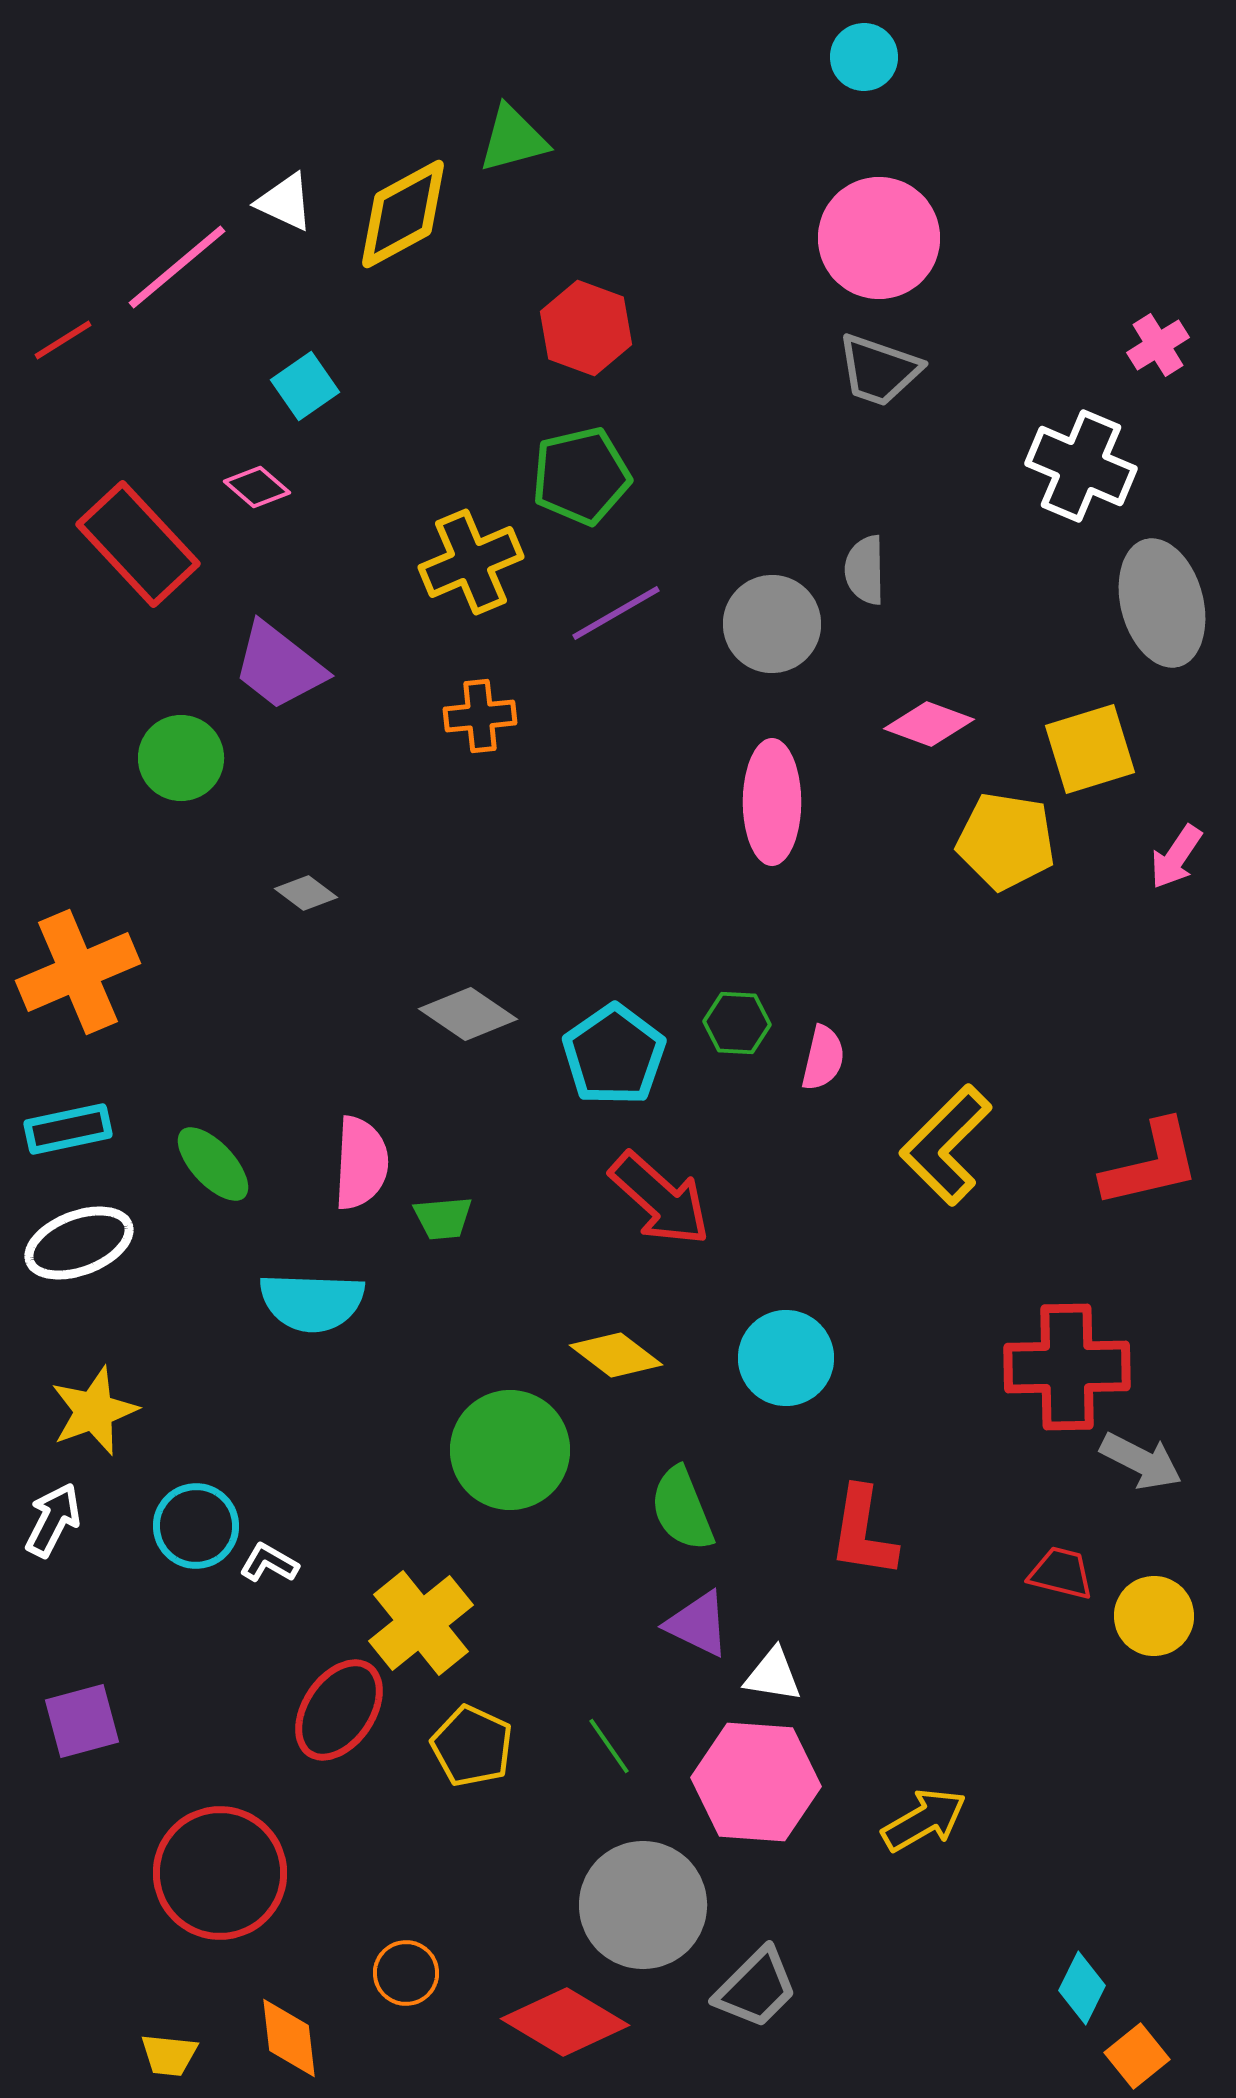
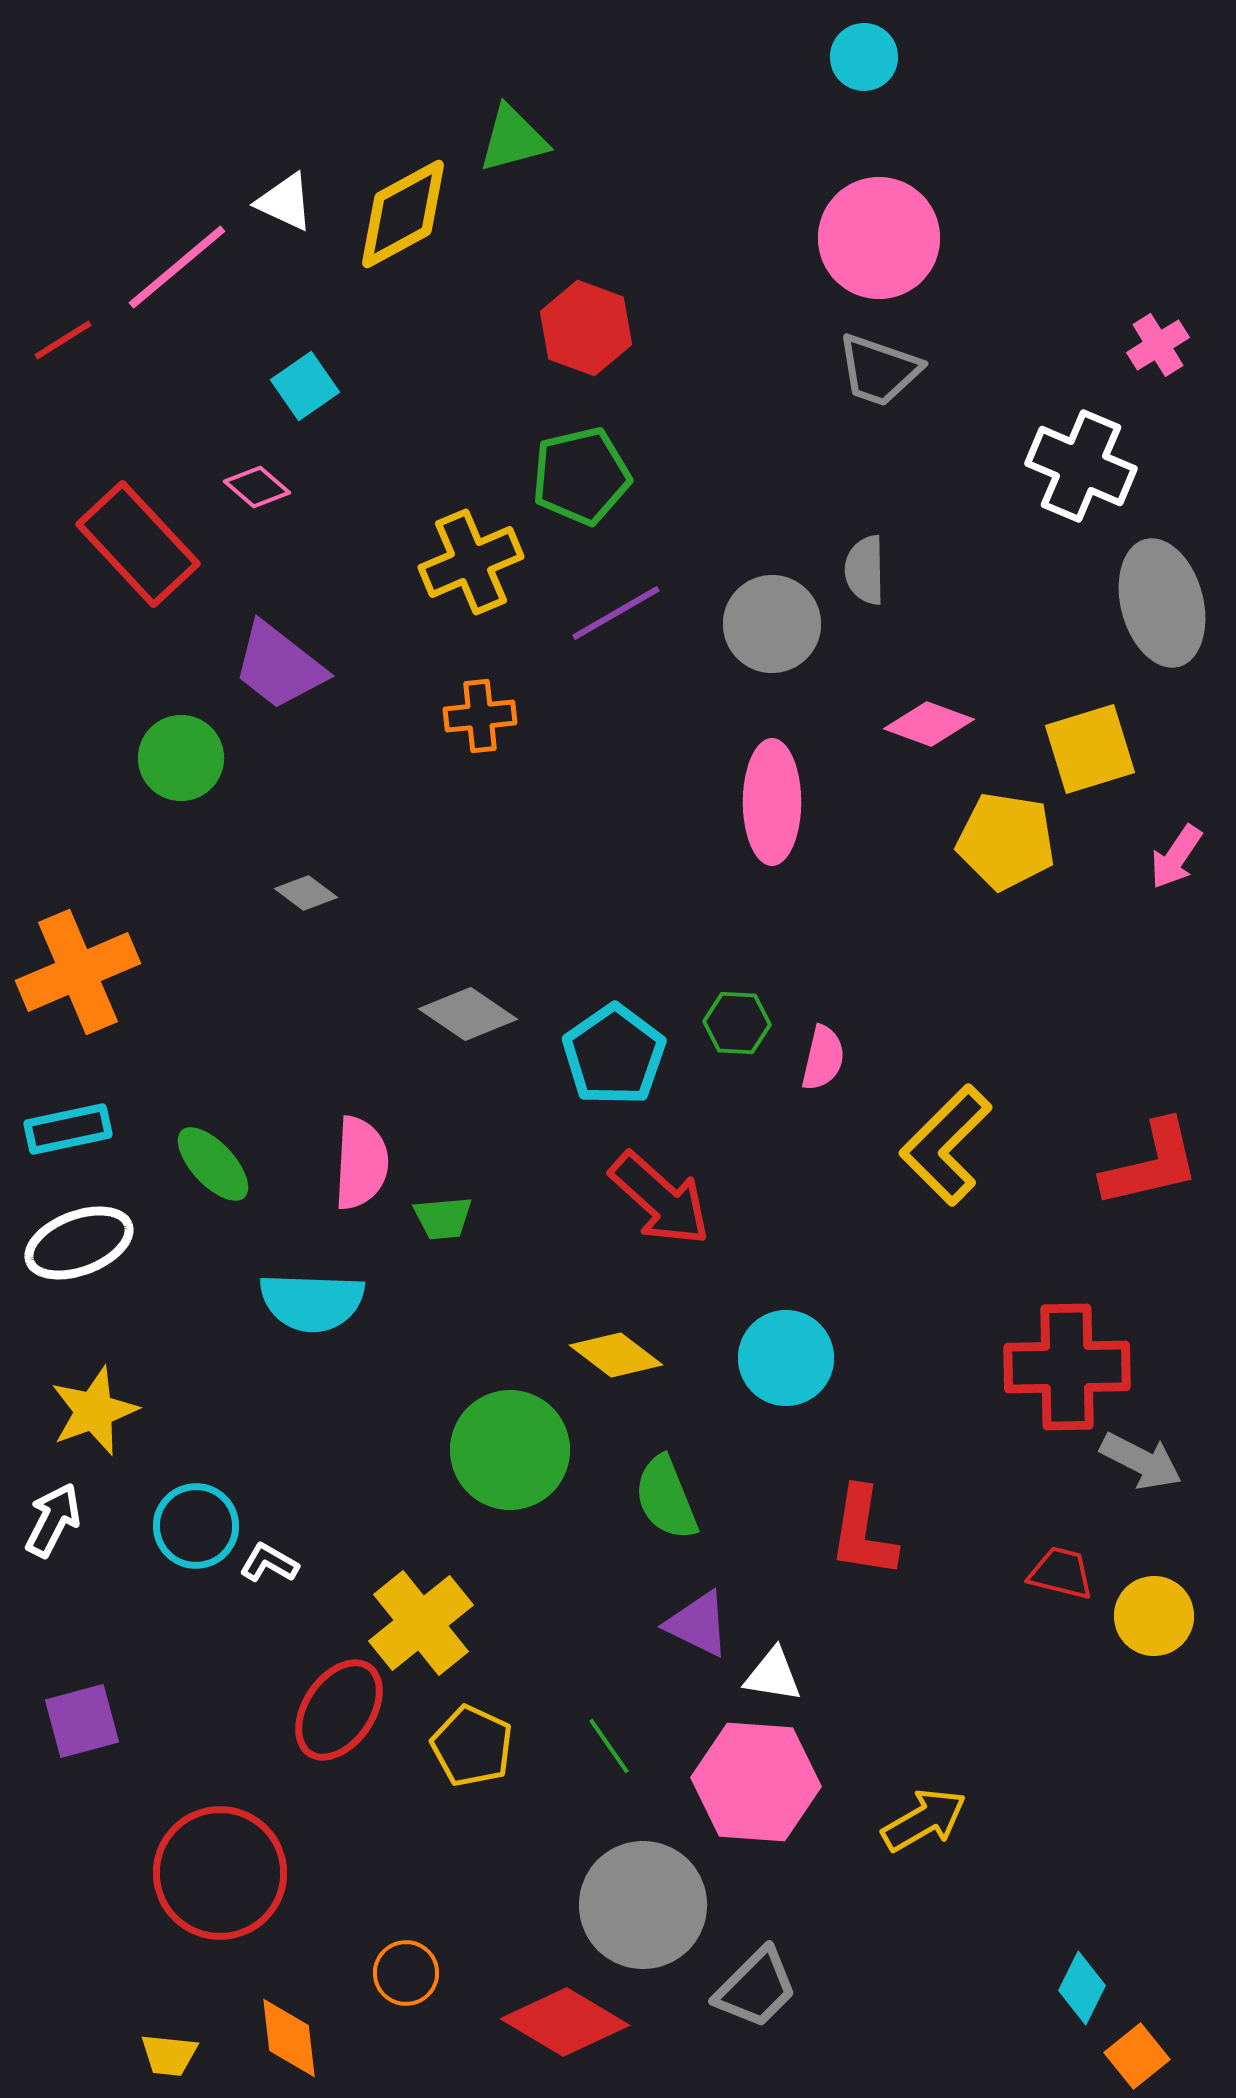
green semicircle at (682, 1509): moved 16 px left, 11 px up
